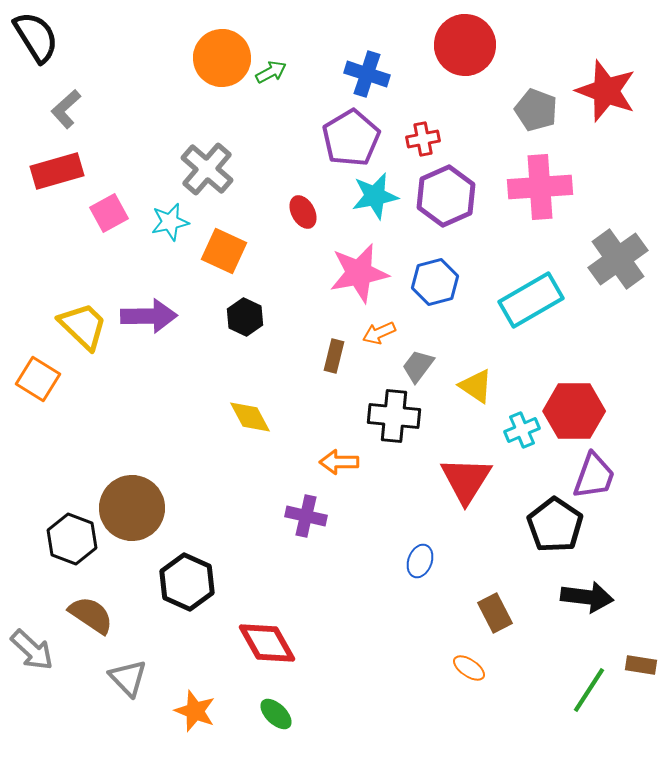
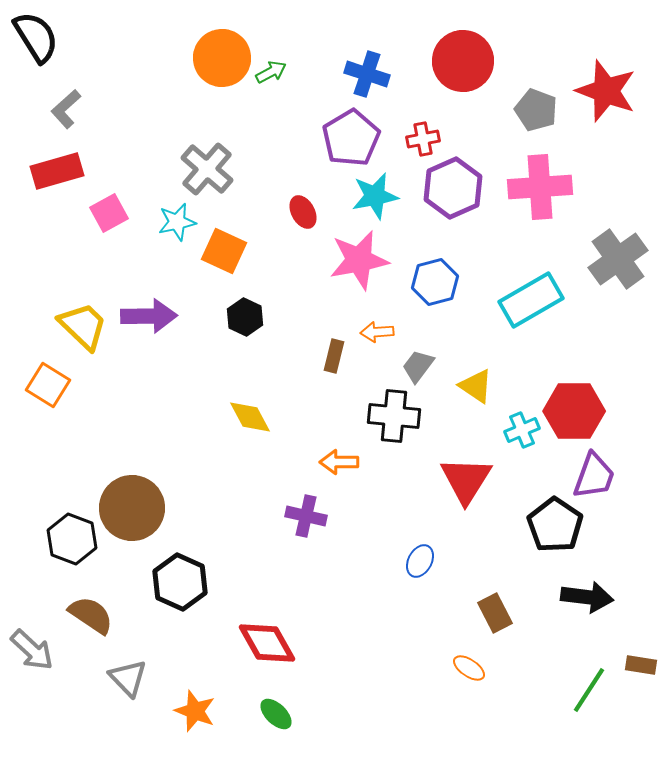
red circle at (465, 45): moved 2 px left, 16 px down
purple hexagon at (446, 196): moved 7 px right, 8 px up
cyan star at (170, 222): moved 7 px right
pink star at (359, 273): moved 13 px up
orange arrow at (379, 333): moved 2 px left, 1 px up; rotated 20 degrees clockwise
orange square at (38, 379): moved 10 px right, 6 px down
blue ellipse at (420, 561): rotated 8 degrees clockwise
black hexagon at (187, 582): moved 7 px left
